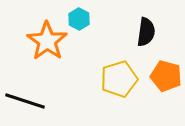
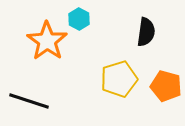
orange pentagon: moved 10 px down
black line: moved 4 px right
